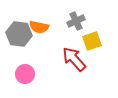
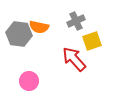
pink circle: moved 4 px right, 7 px down
